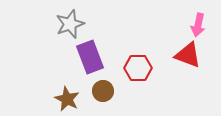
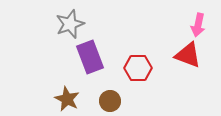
brown circle: moved 7 px right, 10 px down
